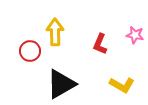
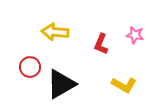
yellow arrow: rotated 84 degrees counterclockwise
red L-shape: moved 1 px right
red circle: moved 16 px down
yellow L-shape: moved 2 px right
